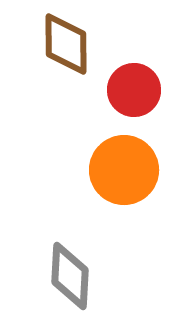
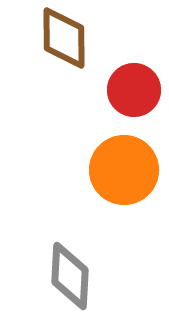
brown diamond: moved 2 px left, 6 px up
